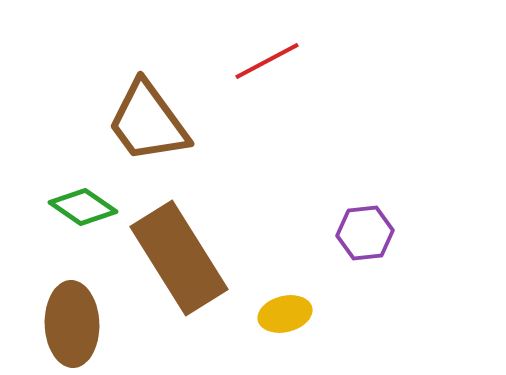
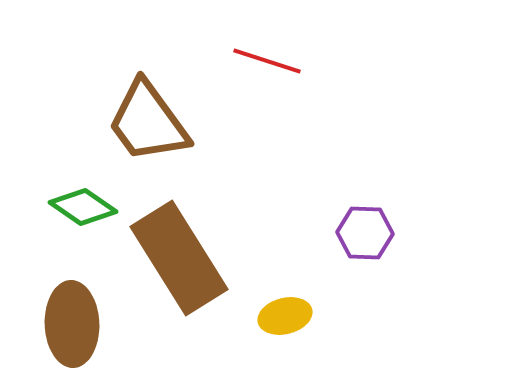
red line: rotated 46 degrees clockwise
purple hexagon: rotated 8 degrees clockwise
yellow ellipse: moved 2 px down
